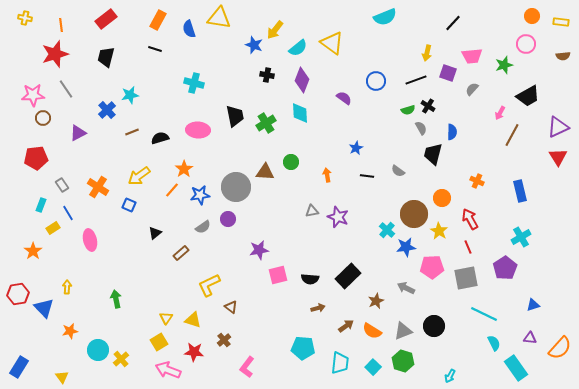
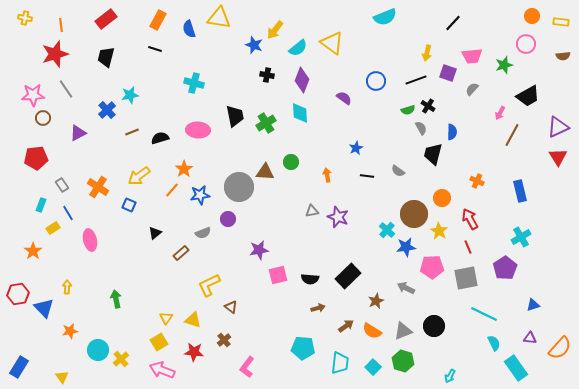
gray circle at (236, 187): moved 3 px right
gray semicircle at (203, 227): moved 6 px down; rotated 14 degrees clockwise
pink arrow at (168, 370): moved 6 px left
